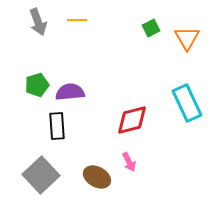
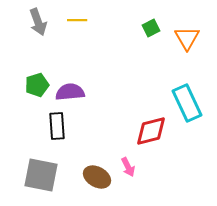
red diamond: moved 19 px right, 11 px down
pink arrow: moved 1 px left, 5 px down
gray square: rotated 36 degrees counterclockwise
